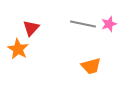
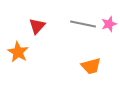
red triangle: moved 6 px right, 2 px up
orange star: moved 3 px down
